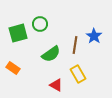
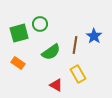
green square: moved 1 px right
green semicircle: moved 2 px up
orange rectangle: moved 5 px right, 5 px up
